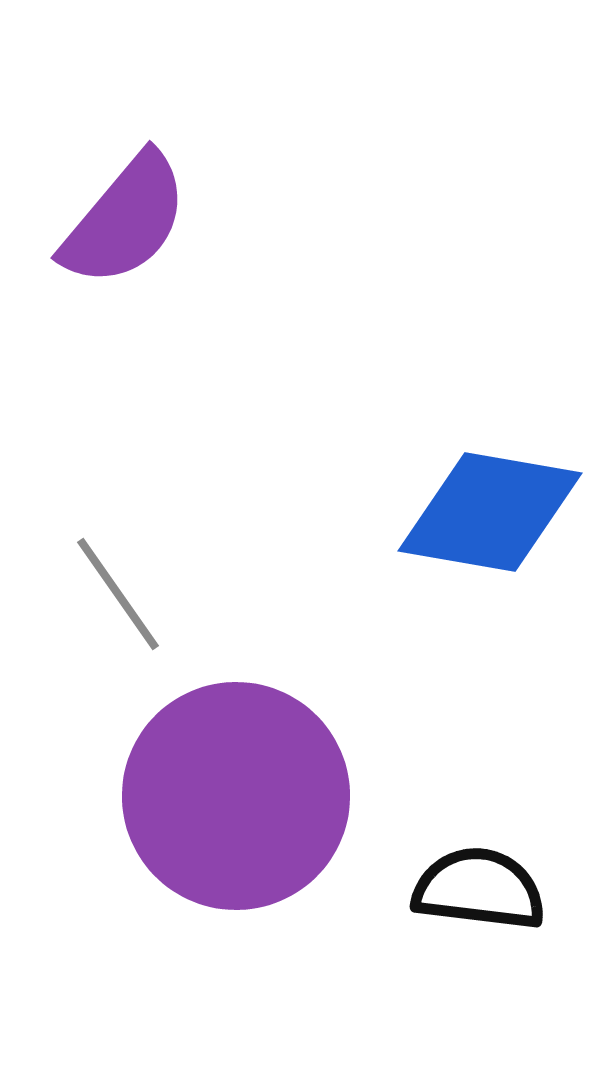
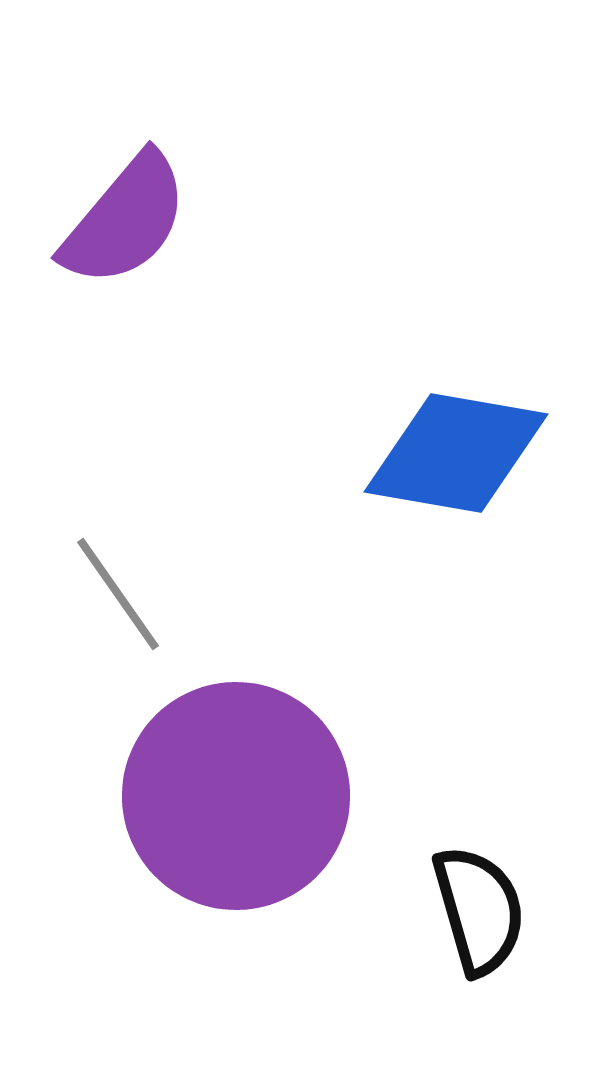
blue diamond: moved 34 px left, 59 px up
black semicircle: moved 21 px down; rotated 67 degrees clockwise
